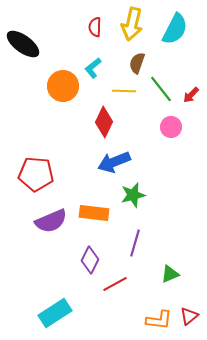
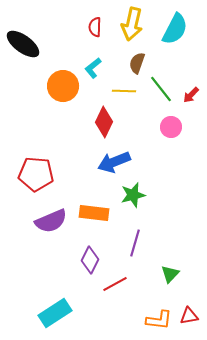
green triangle: rotated 24 degrees counterclockwise
red triangle: rotated 30 degrees clockwise
